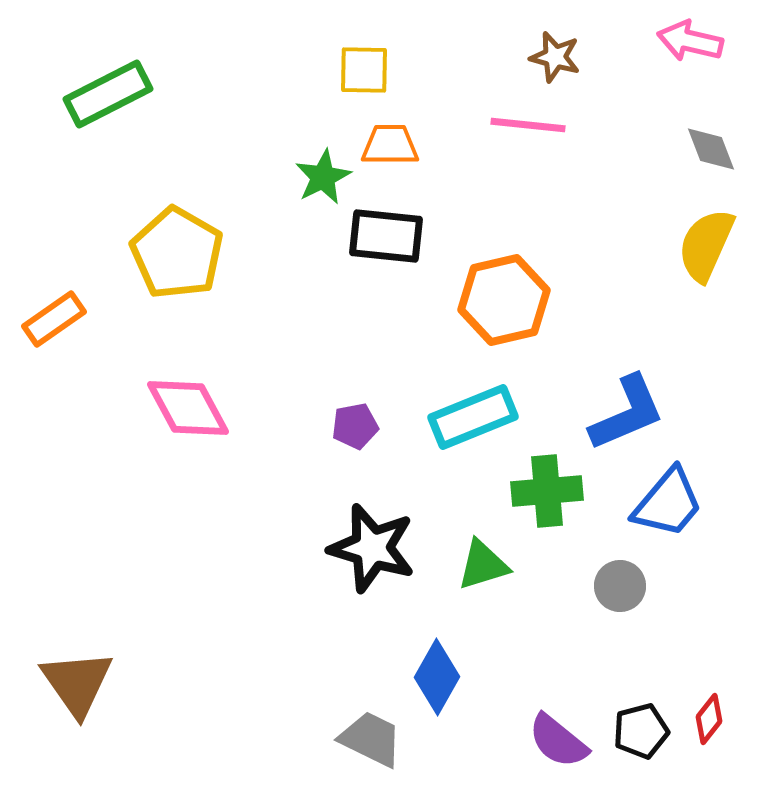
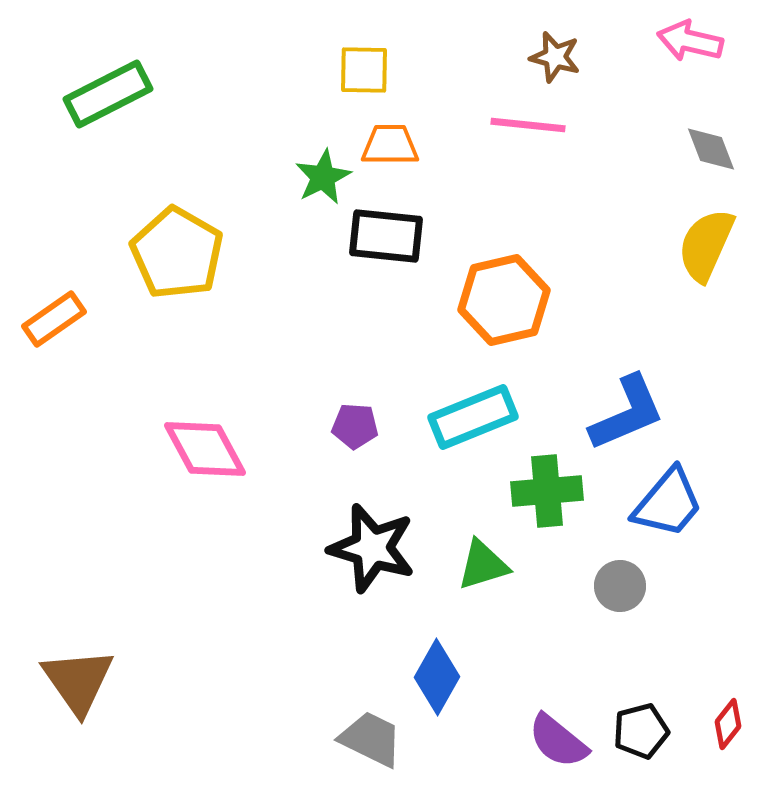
pink diamond: moved 17 px right, 41 px down
purple pentagon: rotated 15 degrees clockwise
brown triangle: moved 1 px right, 2 px up
red diamond: moved 19 px right, 5 px down
